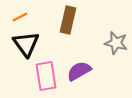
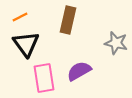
pink rectangle: moved 2 px left, 2 px down
